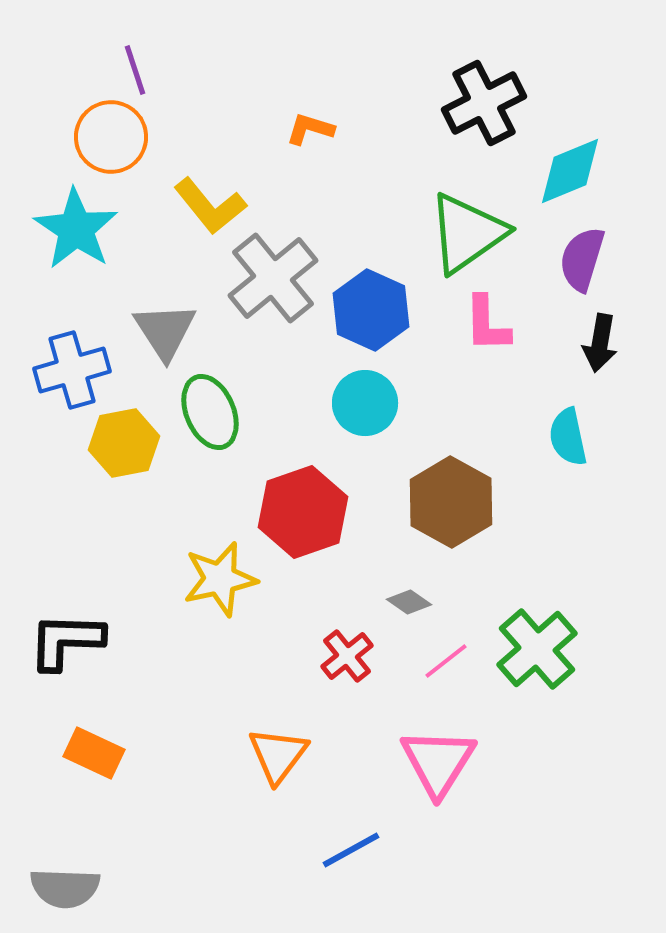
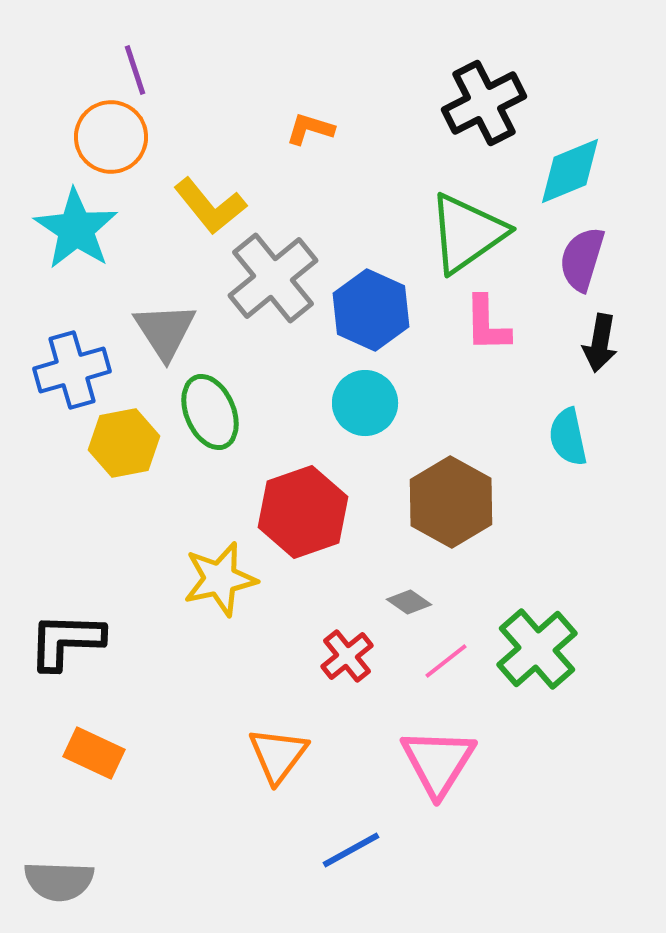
gray semicircle: moved 6 px left, 7 px up
